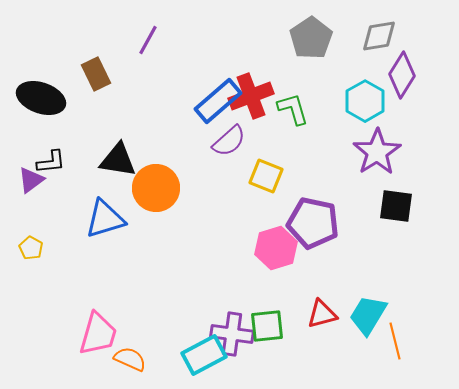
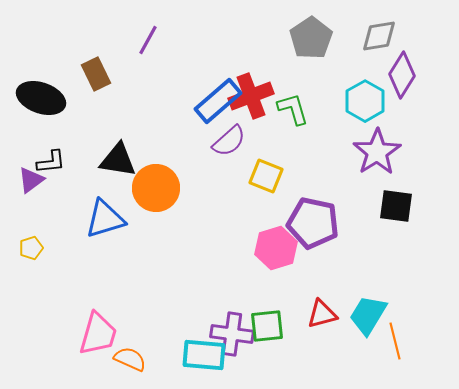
yellow pentagon: rotated 25 degrees clockwise
cyan rectangle: rotated 33 degrees clockwise
